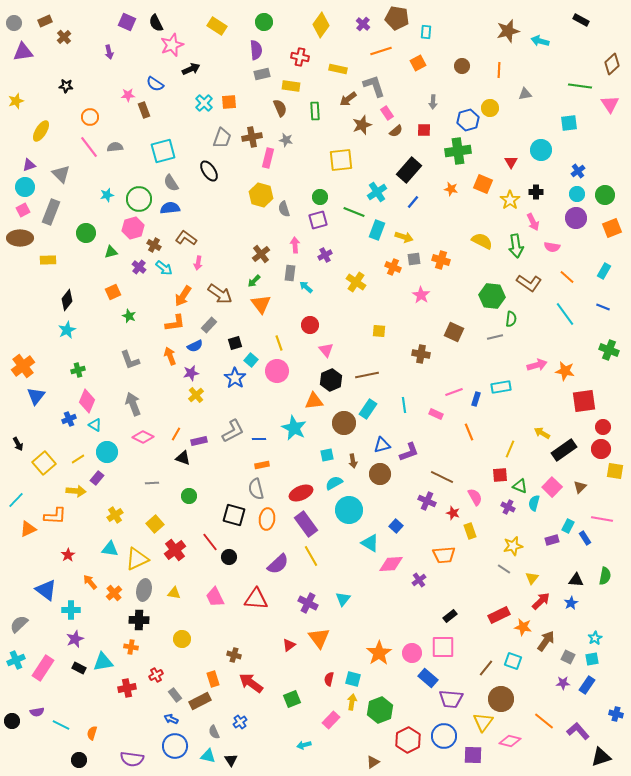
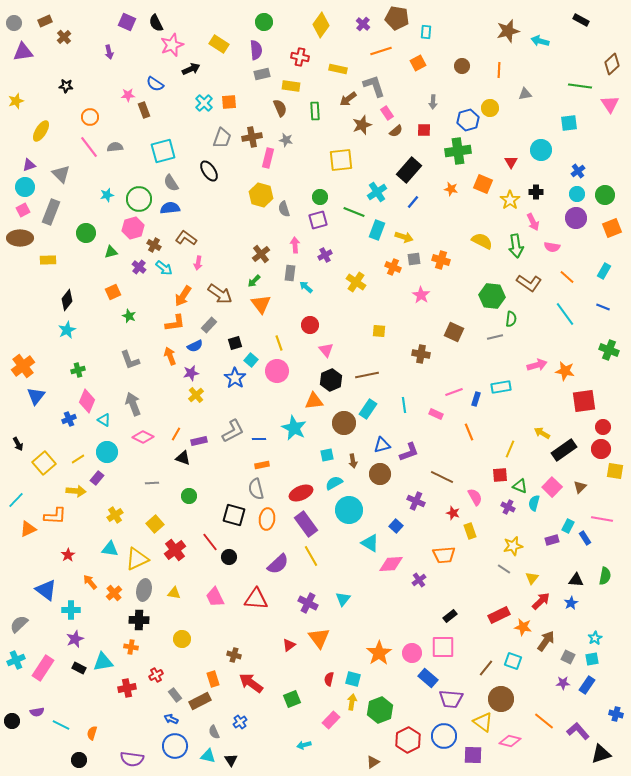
yellow rectangle at (217, 26): moved 2 px right, 18 px down
cyan triangle at (95, 425): moved 9 px right, 5 px up
purple cross at (427, 501): moved 11 px left
yellow triangle at (483, 722): rotated 30 degrees counterclockwise
black triangle at (601, 757): moved 3 px up
